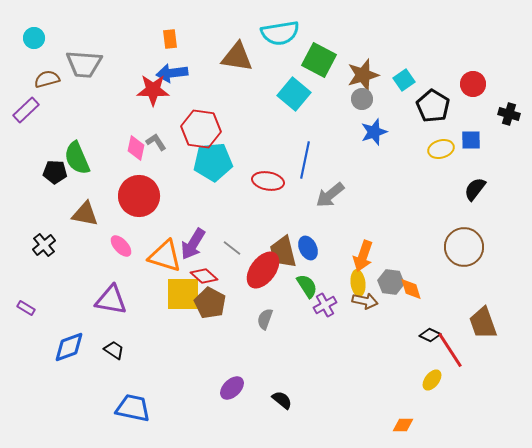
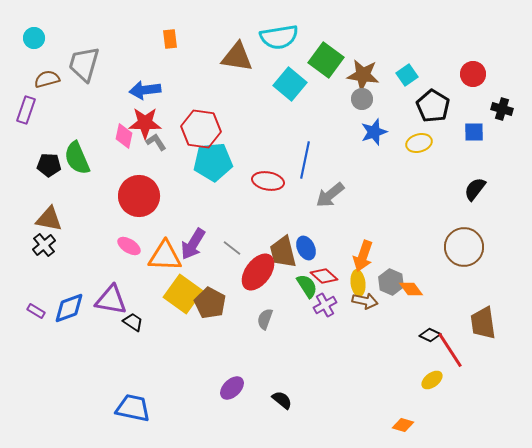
cyan semicircle at (280, 33): moved 1 px left, 4 px down
green square at (319, 60): moved 7 px right; rotated 8 degrees clockwise
gray trapezoid at (84, 64): rotated 102 degrees clockwise
blue arrow at (172, 73): moved 27 px left, 17 px down
brown star at (363, 75): rotated 24 degrees clockwise
cyan square at (404, 80): moved 3 px right, 5 px up
red circle at (473, 84): moved 10 px up
red star at (153, 90): moved 8 px left, 33 px down
cyan square at (294, 94): moved 4 px left, 10 px up
purple rectangle at (26, 110): rotated 28 degrees counterclockwise
black cross at (509, 114): moved 7 px left, 5 px up
blue square at (471, 140): moved 3 px right, 8 px up
pink diamond at (136, 148): moved 12 px left, 12 px up
yellow ellipse at (441, 149): moved 22 px left, 6 px up
black pentagon at (55, 172): moved 6 px left, 7 px up
brown triangle at (85, 214): moved 36 px left, 5 px down
pink ellipse at (121, 246): moved 8 px right; rotated 15 degrees counterclockwise
blue ellipse at (308, 248): moved 2 px left
orange triangle at (165, 256): rotated 15 degrees counterclockwise
red ellipse at (263, 270): moved 5 px left, 2 px down
red diamond at (204, 276): moved 120 px right
gray hexagon at (391, 282): rotated 15 degrees clockwise
orange diamond at (411, 289): rotated 20 degrees counterclockwise
yellow square at (183, 294): rotated 36 degrees clockwise
purple rectangle at (26, 308): moved 10 px right, 3 px down
brown trapezoid at (483, 323): rotated 12 degrees clockwise
blue diamond at (69, 347): moved 39 px up
black trapezoid at (114, 350): moved 19 px right, 28 px up
yellow ellipse at (432, 380): rotated 15 degrees clockwise
orange diamond at (403, 425): rotated 15 degrees clockwise
